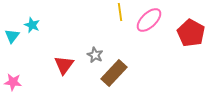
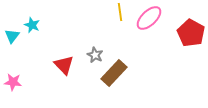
pink ellipse: moved 2 px up
red triangle: rotated 20 degrees counterclockwise
